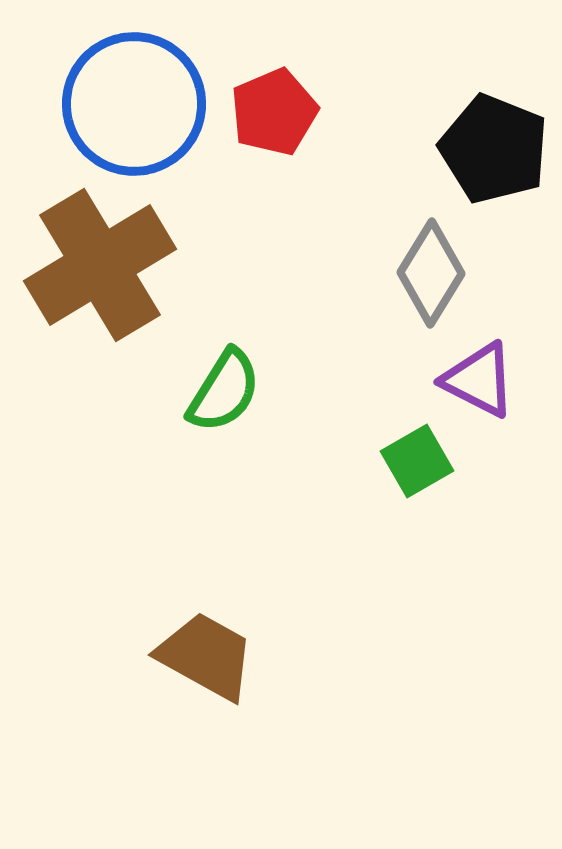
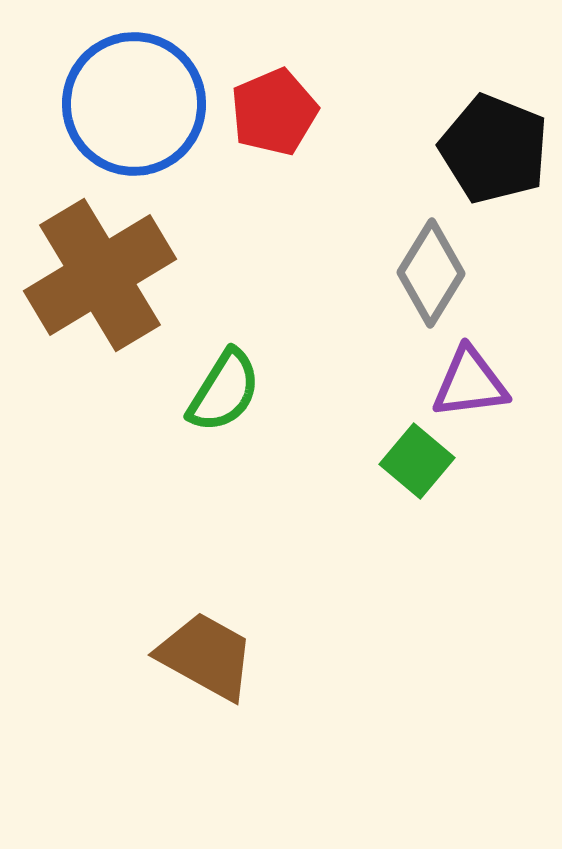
brown cross: moved 10 px down
purple triangle: moved 9 px left, 3 px down; rotated 34 degrees counterclockwise
green square: rotated 20 degrees counterclockwise
